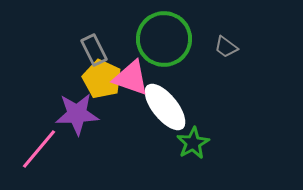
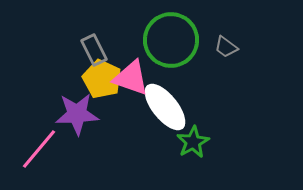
green circle: moved 7 px right, 1 px down
green star: moved 1 px up
